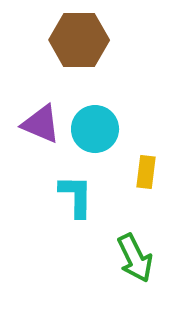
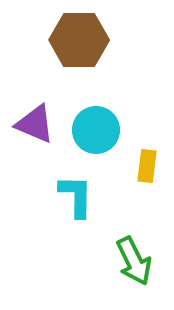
purple triangle: moved 6 px left
cyan circle: moved 1 px right, 1 px down
yellow rectangle: moved 1 px right, 6 px up
green arrow: moved 1 px left, 3 px down
